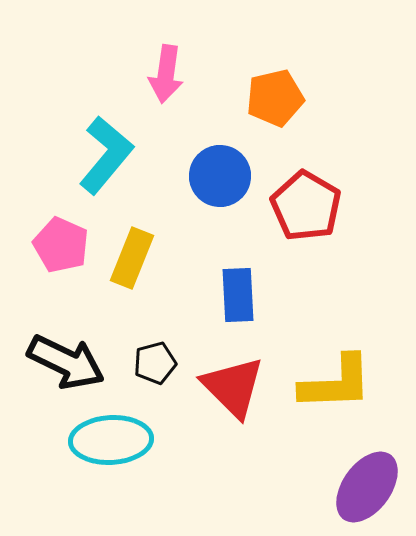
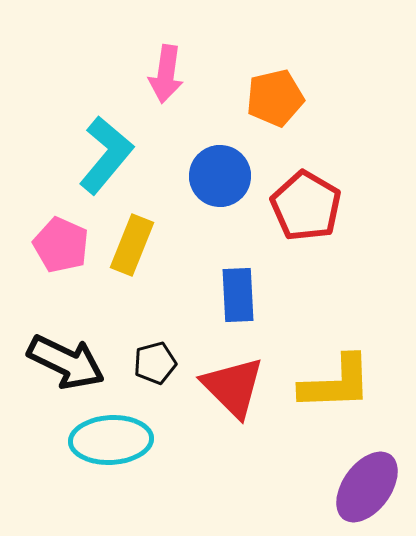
yellow rectangle: moved 13 px up
